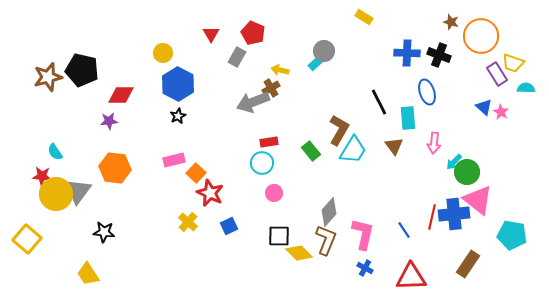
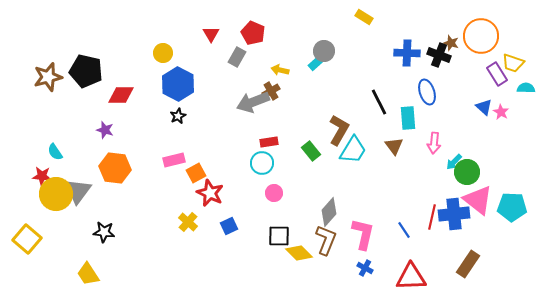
brown star at (451, 22): moved 21 px down
black pentagon at (82, 70): moved 4 px right, 1 px down
brown cross at (271, 88): moved 3 px down
purple star at (109, 121): moved 4 px left, 9 px down; rotated 24 degrees clockwise
orange square at (196, 173): rotated 18 degrees clockwise
cyan pentagon at (512, 235): moved 28 px up; rotated 8 degrees counterclockwise
